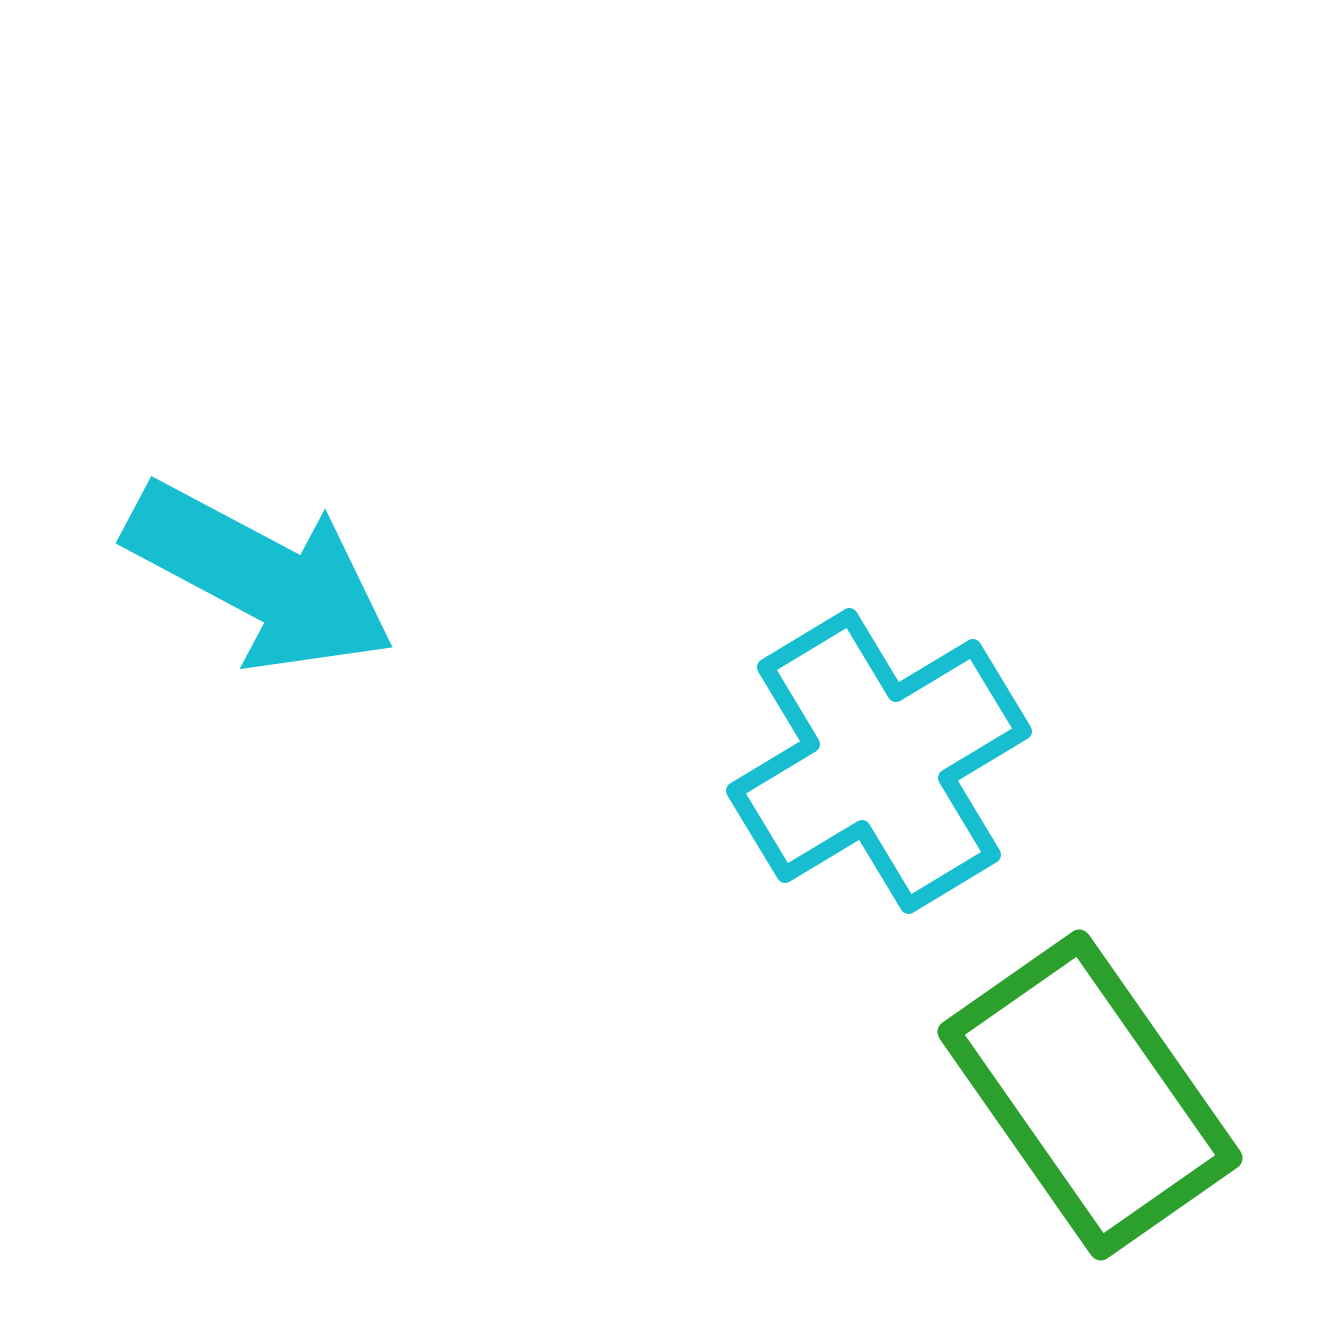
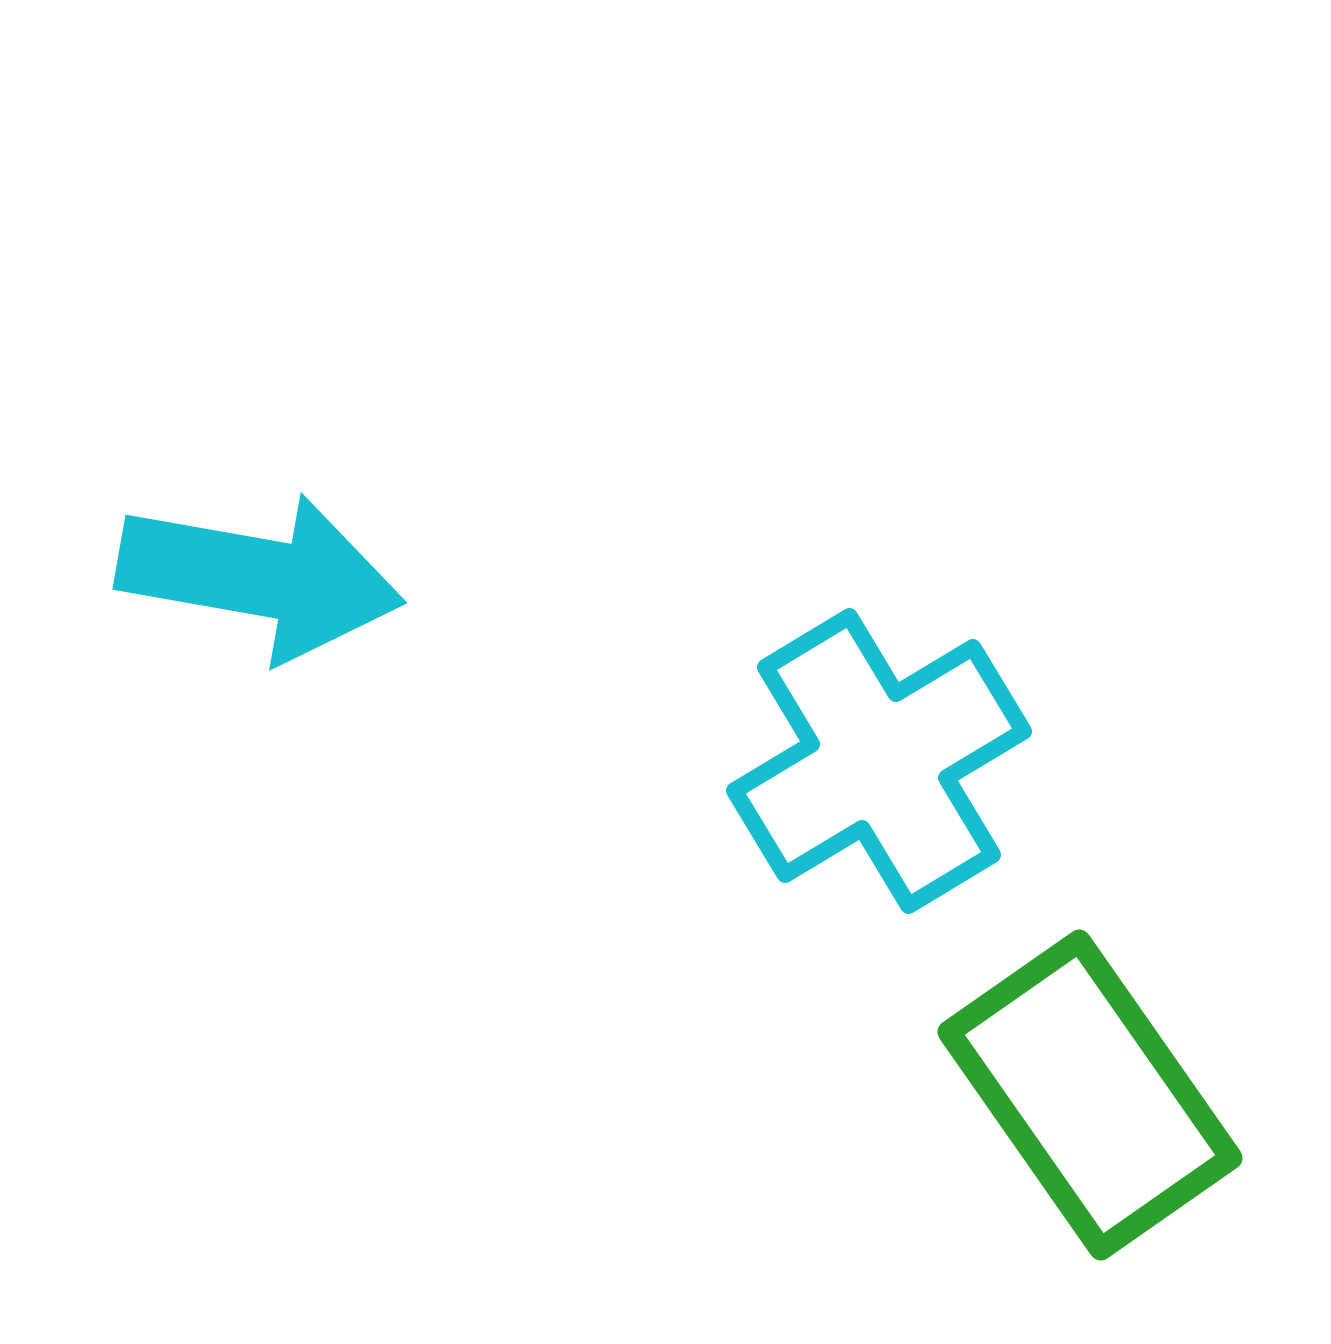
cyan arrow: rotated 18 degrees counterclockwise
